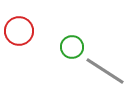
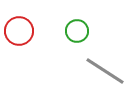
green circle: moved 5 px right, 16 px up
